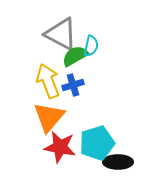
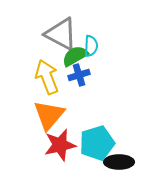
cyan semicircle: rotated 10 degrees counterclockwise
yellow arrow: moved 1 px left, 4 px up
blue cross: moved 6 px right, 10 px up
orange triangle: moved 2 px up
red star: moved 2 px up; rotated 24 degrees counterclockwise
black ellipse: moved 1 px right
